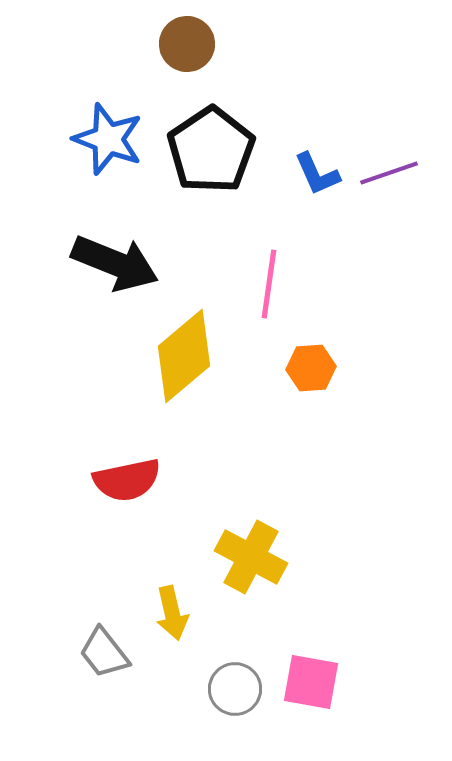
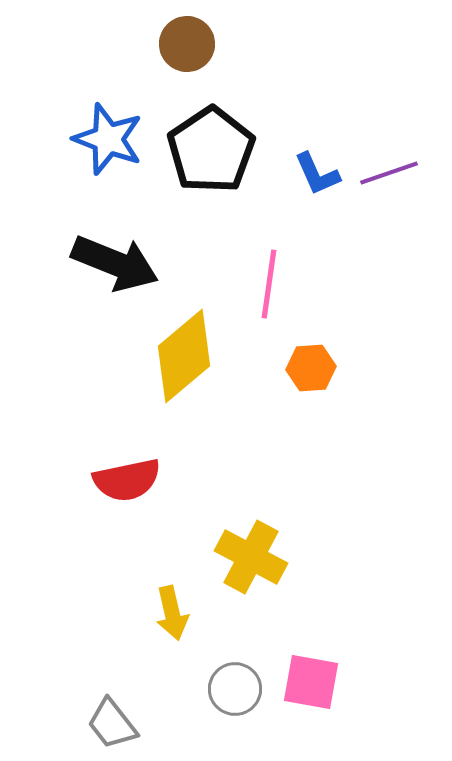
gray trapezoid: moved 8 px right, 71 px down
